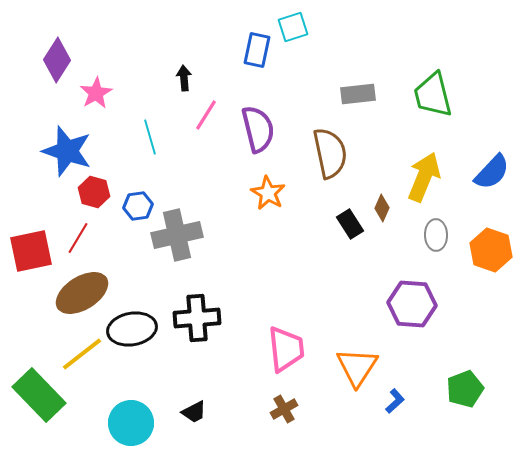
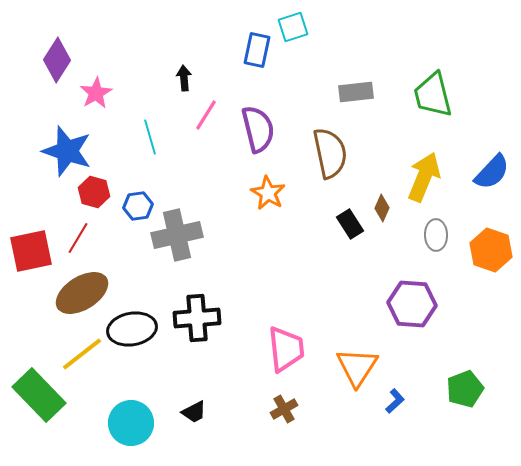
gray rectangle: moved 2 px left, 2 px up
